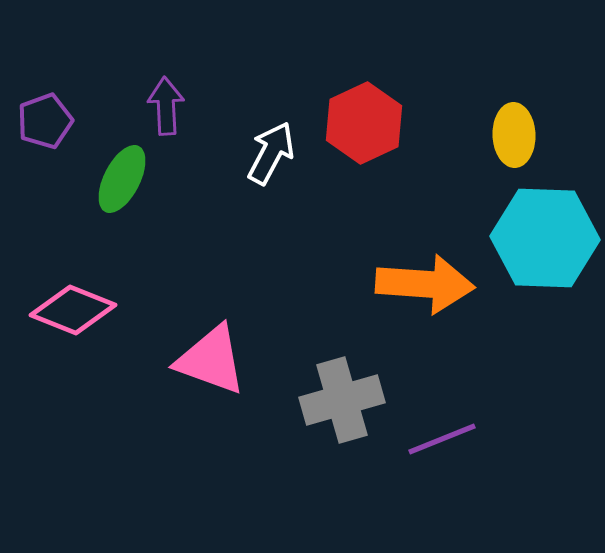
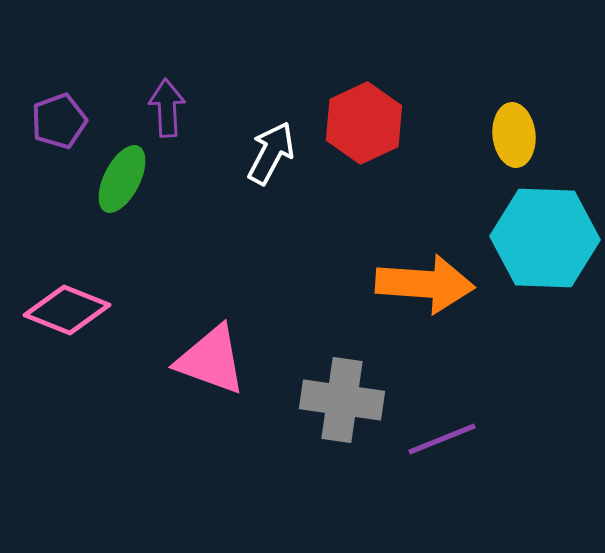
purple arrow: moved 1 px right, 2 px down
purple pentagon: moved 14 px right
yellow ellipse: rotated 4 degrees counterclockwise
pink diamond: moved 6 px left
gray cross: rotated 24 degrees clockwise
